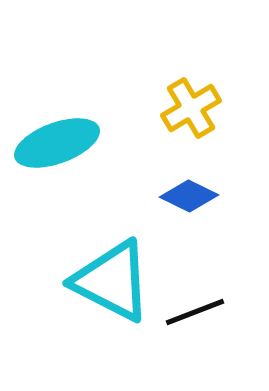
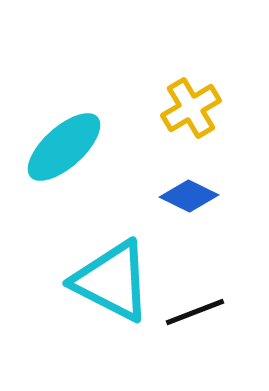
cyan ellipse: moved 7 px right, 4 px down; rotated 22 degrees counterclockwise
